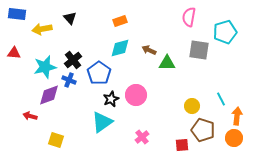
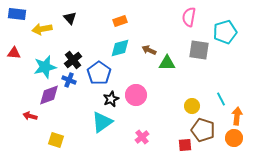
red square: moved 3 px right
